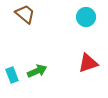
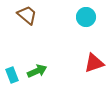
brown trapezoid: moved 2 px right, 1 px down
red triangle: moved 6 px right
